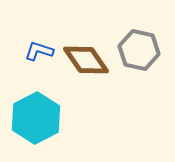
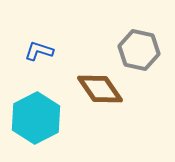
brown diamond: moved 14 px right, 29 px down
